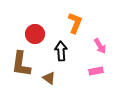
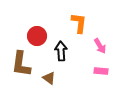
orange L-shape: moved 4 px right; rotated 15 degrees counterclockwise
red circle: moved 2 px right, 2 px down
pink rectangle: moved 5 px right; rotated 16 degrees clockwise
